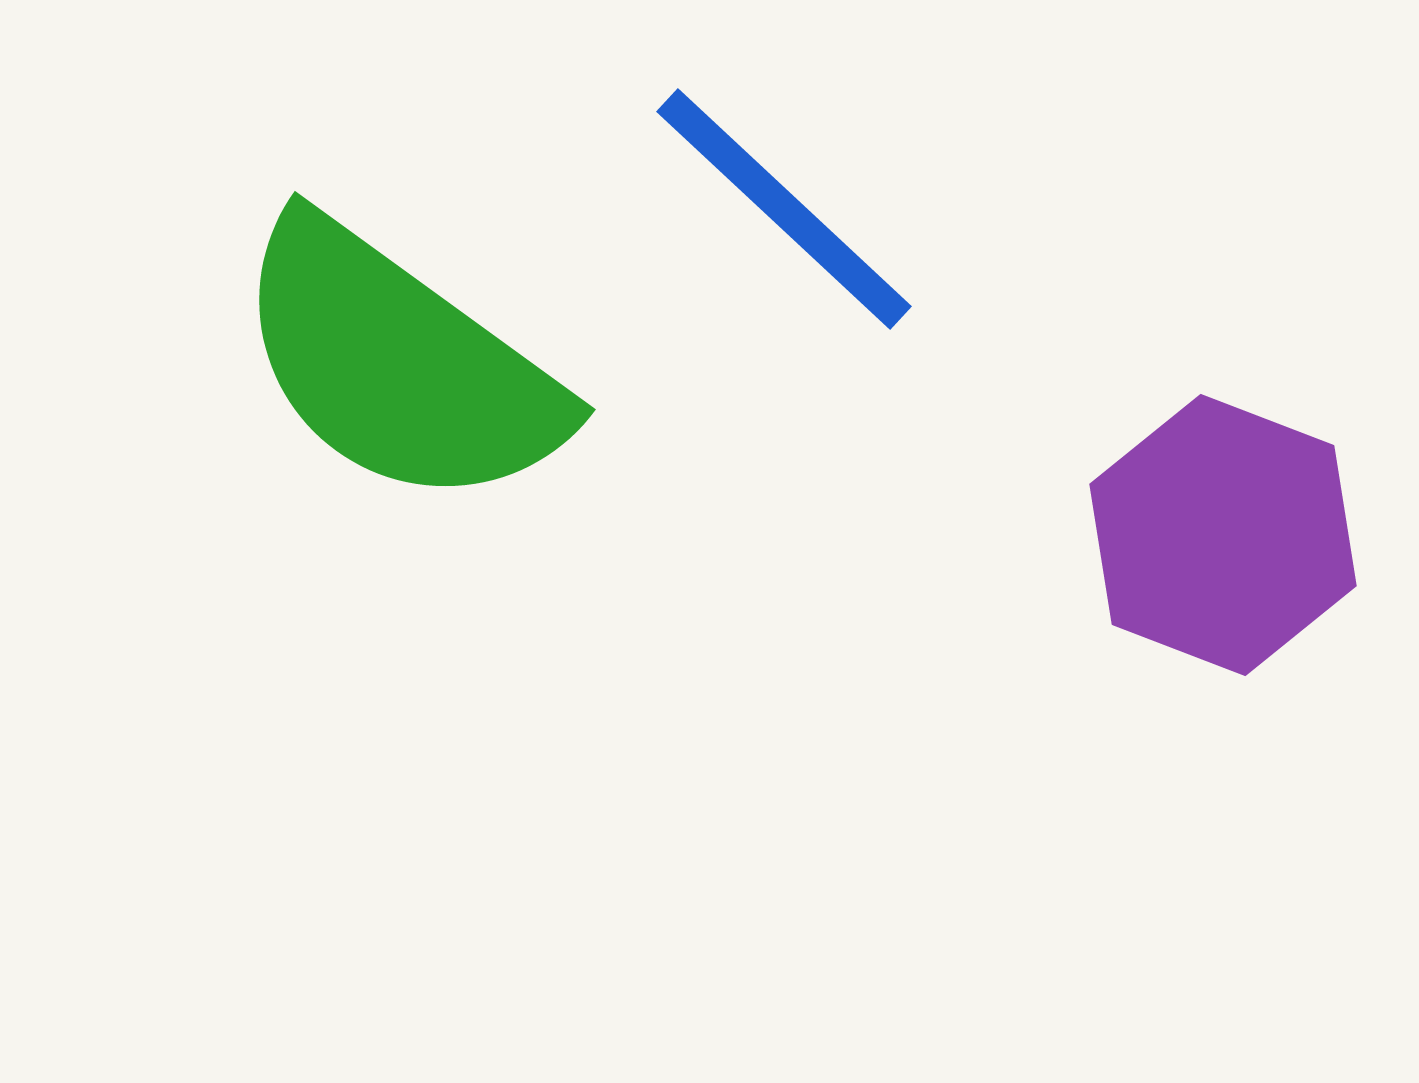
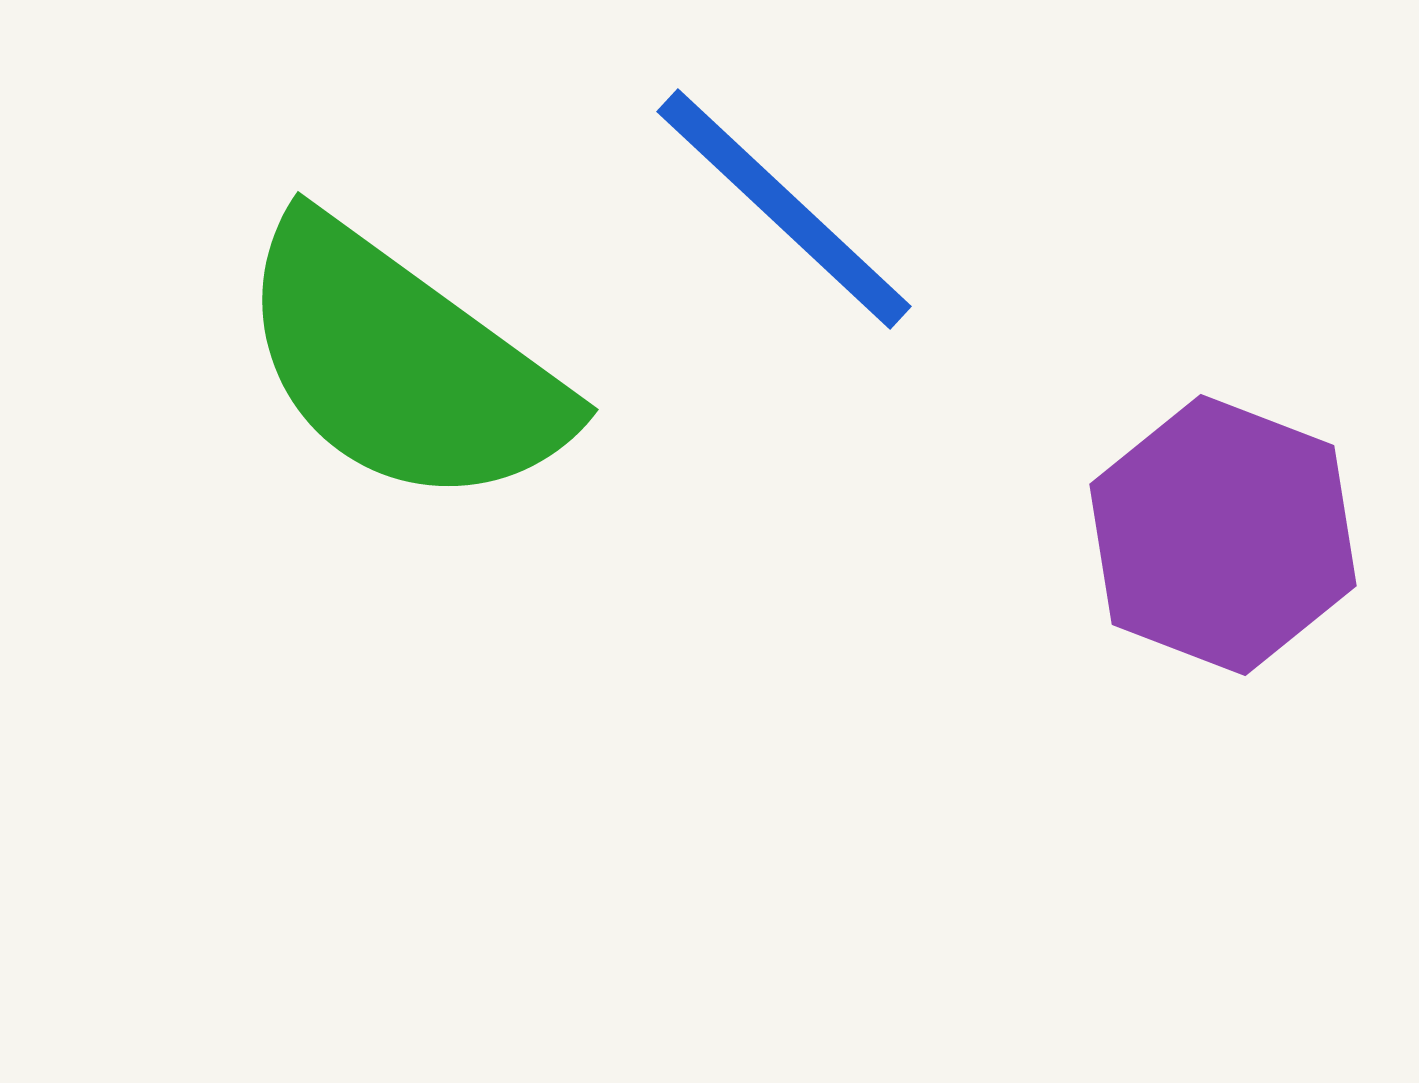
green semicircle: moved 3 px right
